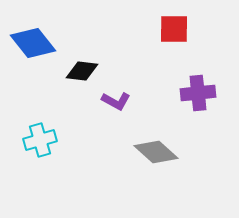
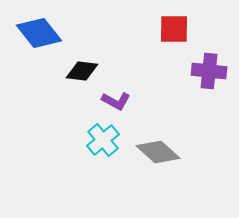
blue diamond: moved 6 px right, 10 px up
purple cross: moved 11 px right, 22 px up; rotated 12 degrees clockwise
cyan cross: moved 63 px right; rotated 24 degrees counterclockwise
gray diamond: moved 2 px right
